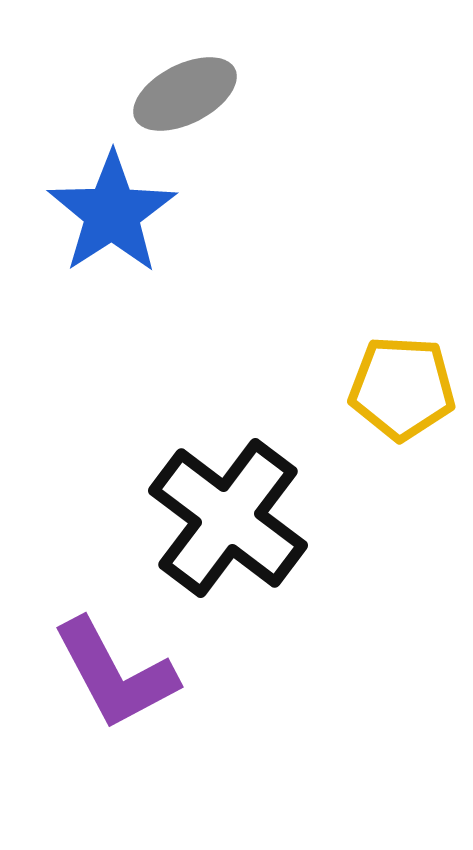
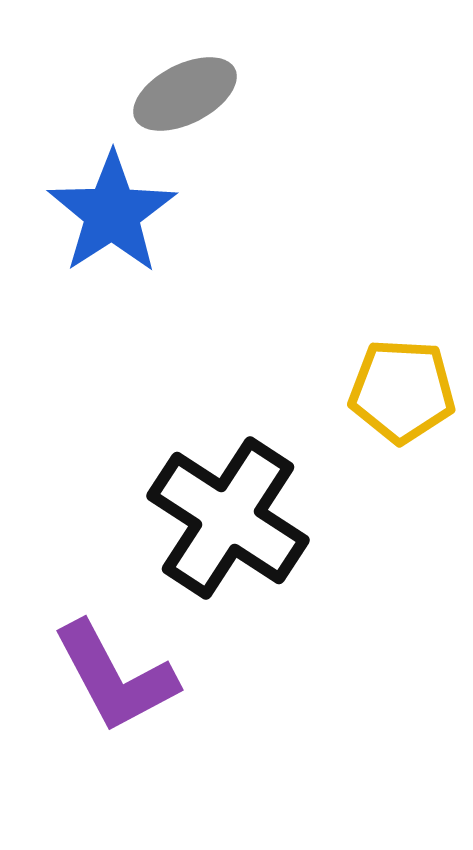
yellow pentagon: moved 3 px down
black cross: rotated 4 degrees counterclockwise
purple L-shape: moved 3 px down
